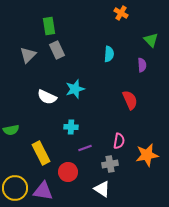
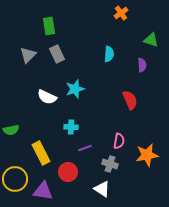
orange cross: rotated 24 degrees clockwise
green triangle: rotated 28 degrees counterclockwise
gray rectangle: moved 4 px down
gray cross: rotated 28 degrees clockwise
yellow circle: moved 9 px up
